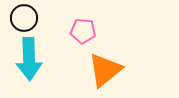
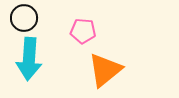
cyan arrow: rotated 6 degrees clockwise
